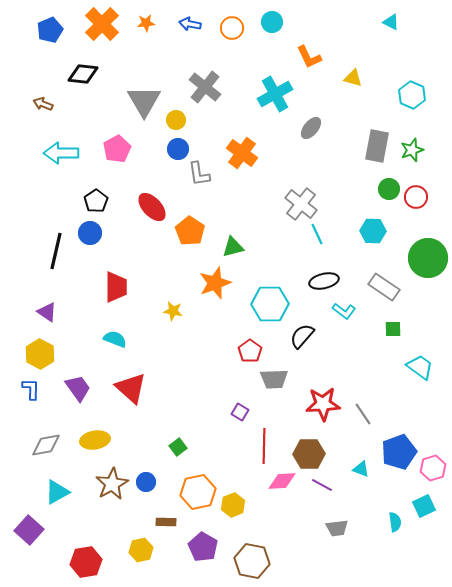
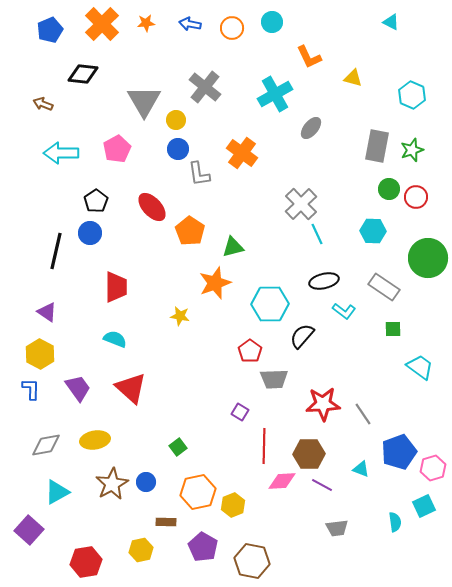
gray cross at (301, 204): rotated 8 degrees clockwise
yellow star at (173, 311): moved 7 px right, 5 px down
